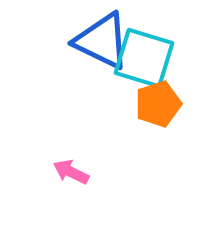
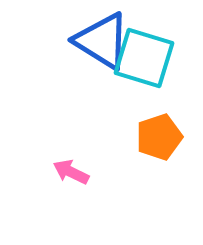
blue triangle: rotated 6 degrees clockwise
orange pentagon: moved 1 px right, 33 px down
